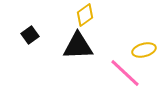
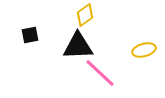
black square: rotated 24 degrees clockwise
pink line: moved 25 px left
